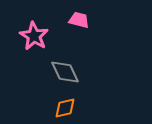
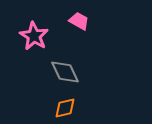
pink trapezoid: moved 1 px down; rotated 15 degrees clockwise
